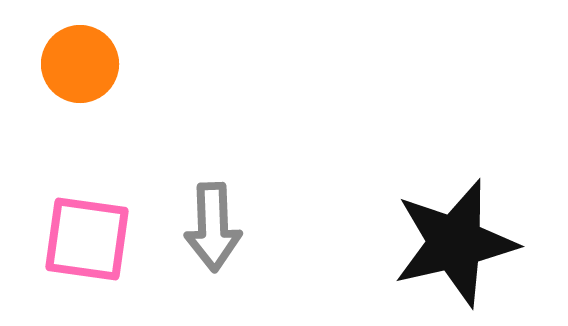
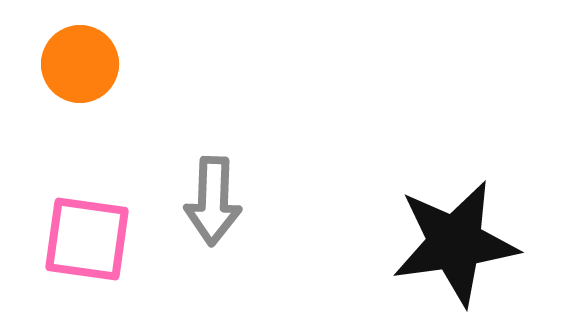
gray arrow: moved 26 px up; rotated 4 degrees clockwise
black star: rotated 5 degrees clockwise
